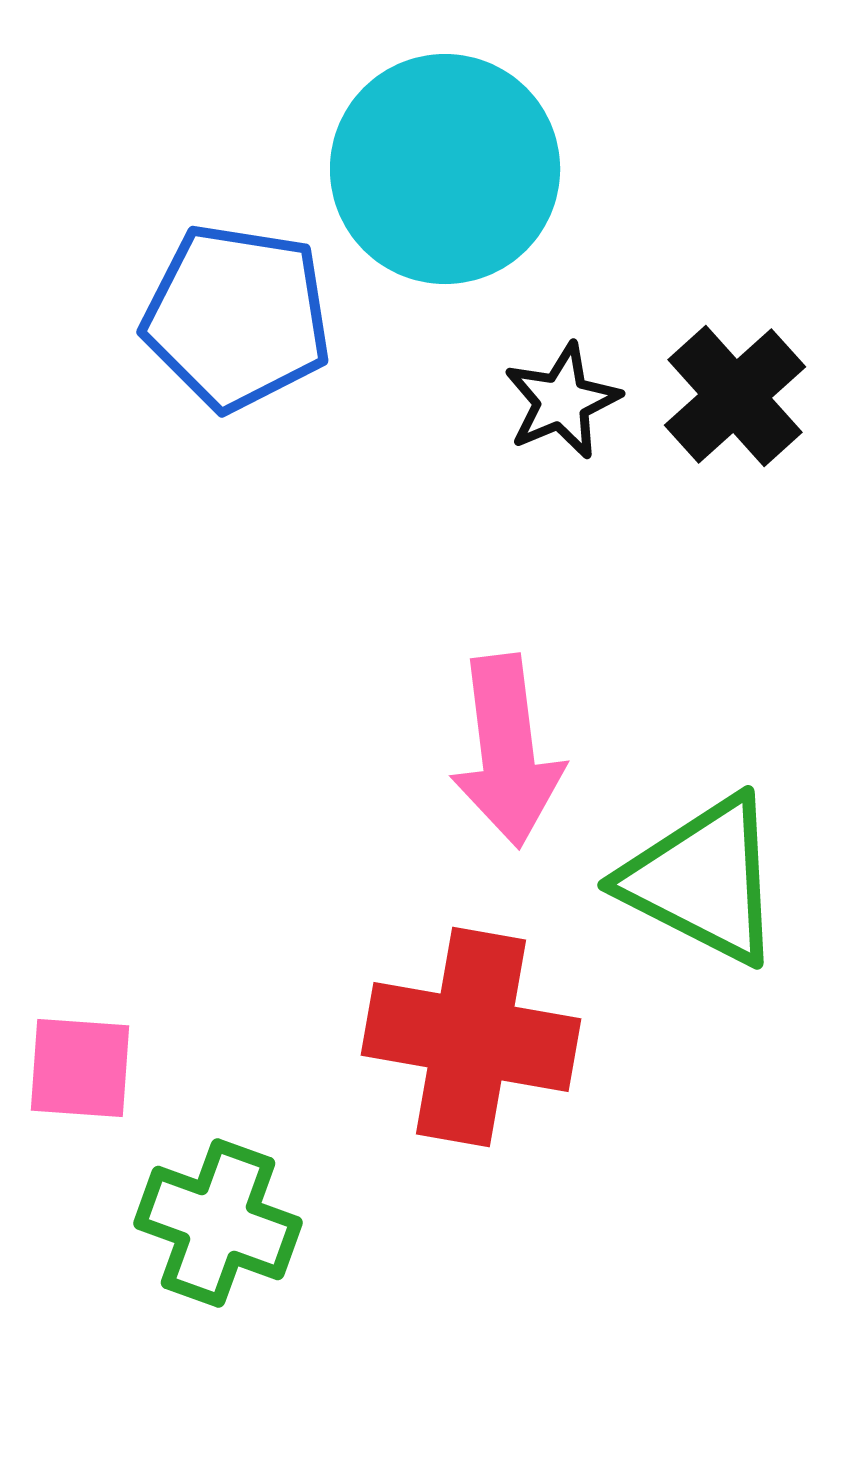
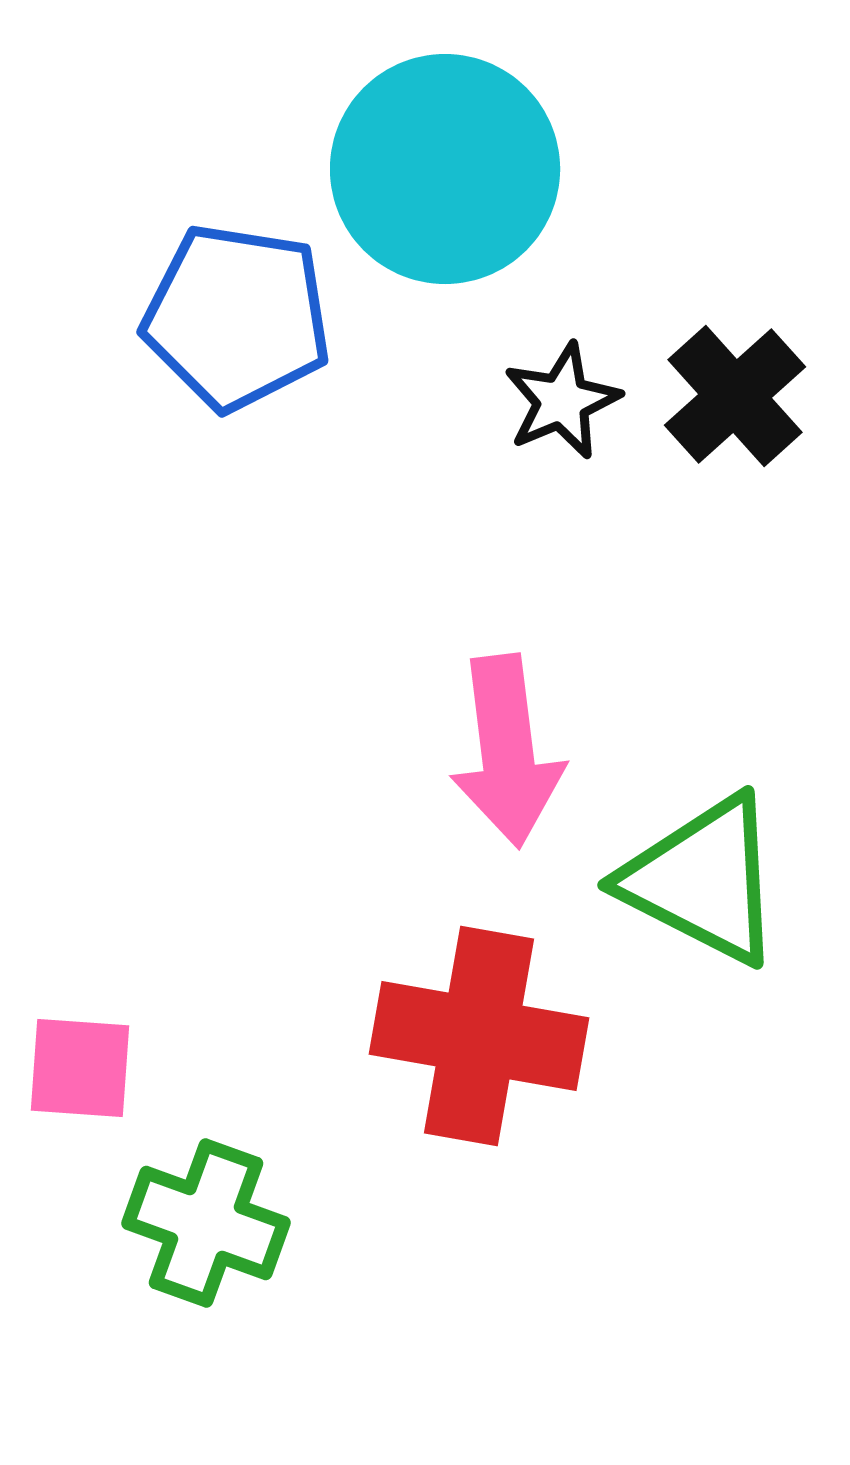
red cross: moved 8 px right, 1 px up
green cross: moved 12 px left
